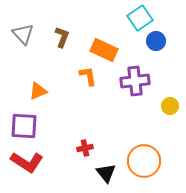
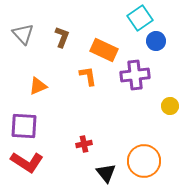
purple cross: moved 6 px up
orange triangle: moved 5 px up
red cross: moved 1 px left, 4 px up
